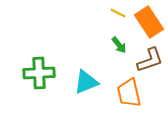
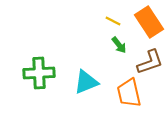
yellow line: moved 5 px left, 8 px down
brown L-shape: moved 2 px down
